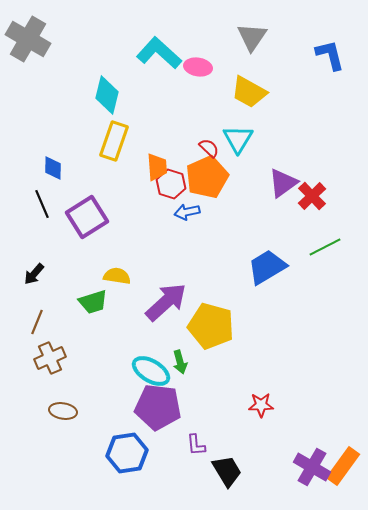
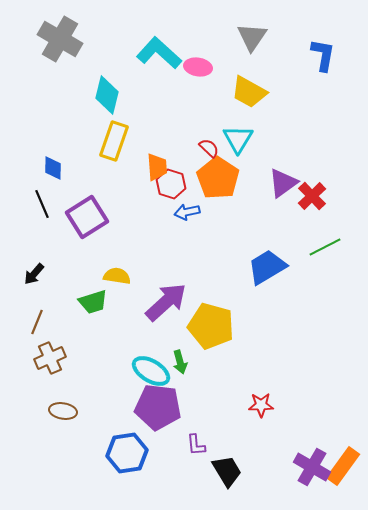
gray cross: moved 32 px right
blue L-shape: moved 7 px left; rotated 24 degrees clockwise
orange pentagon: moved 11 px right, 1 px down; rotated 15 degrees counterclockwise
